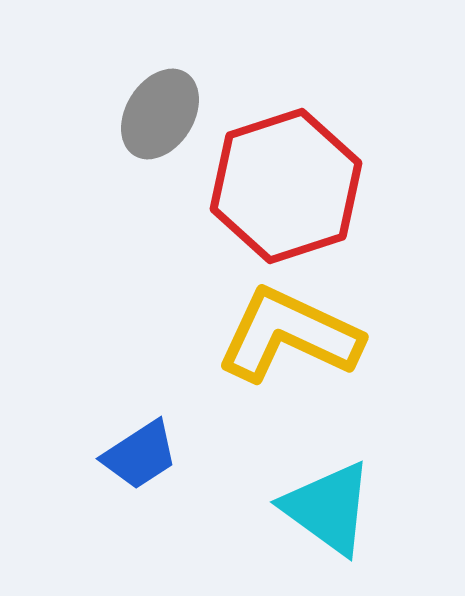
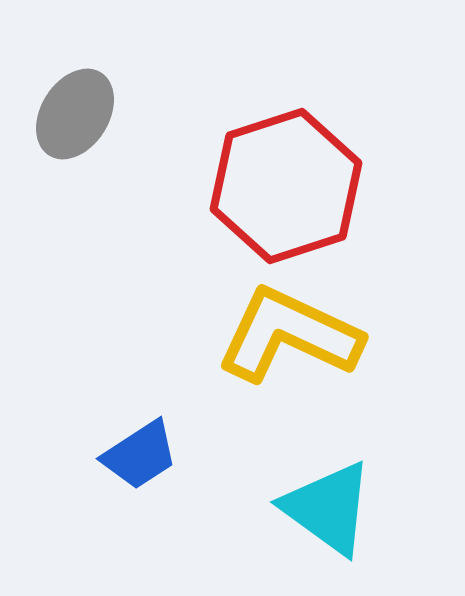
gray ellipse: moved 85 px left
